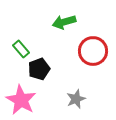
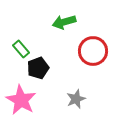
black pentagon: moved 1 px left, 1 px up
